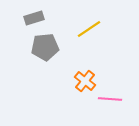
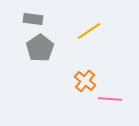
gray rectangle: moved 1 px left, 1 px down; rotated 24 degrees clockwise
yellow line: moved 2 px down
gray pentagon: moved 5 px left, 1 px down; rotated 28 degrees counterclockwise
